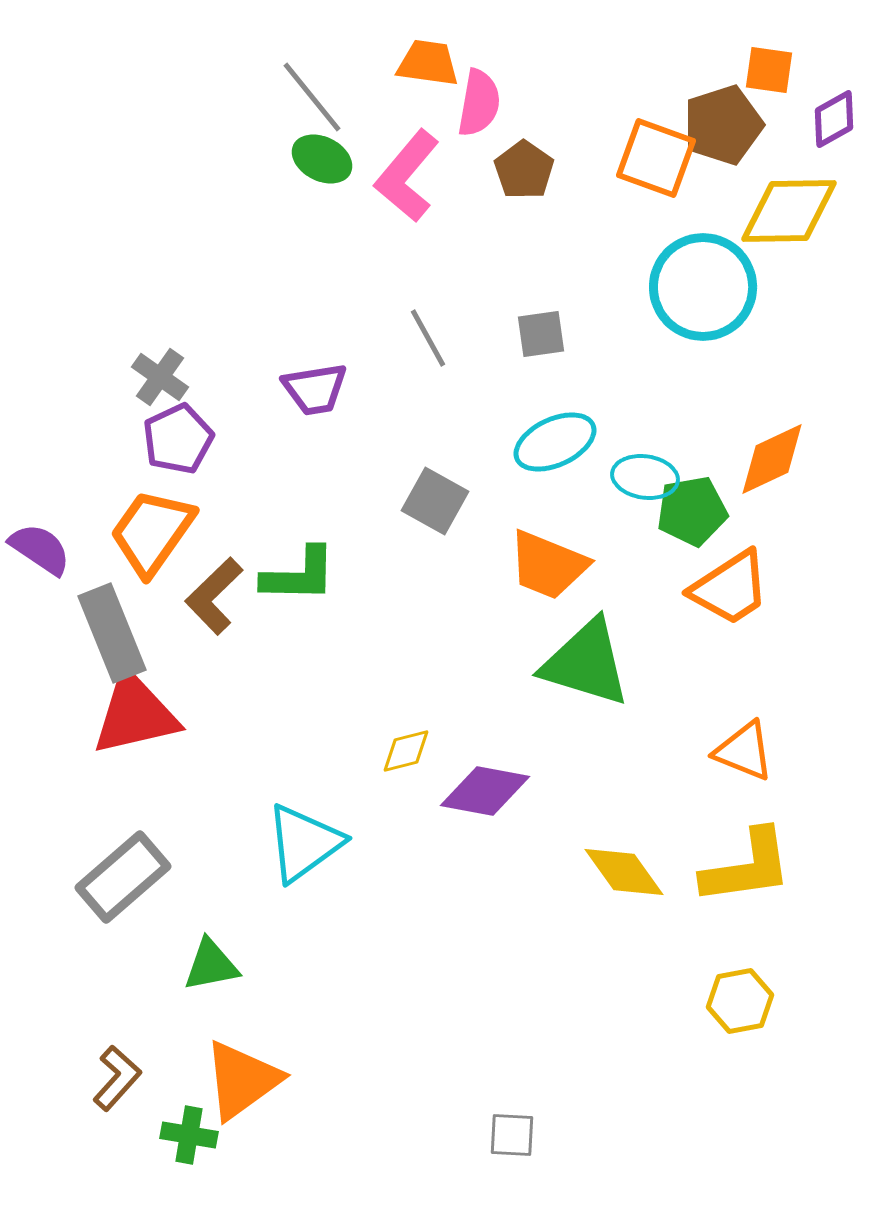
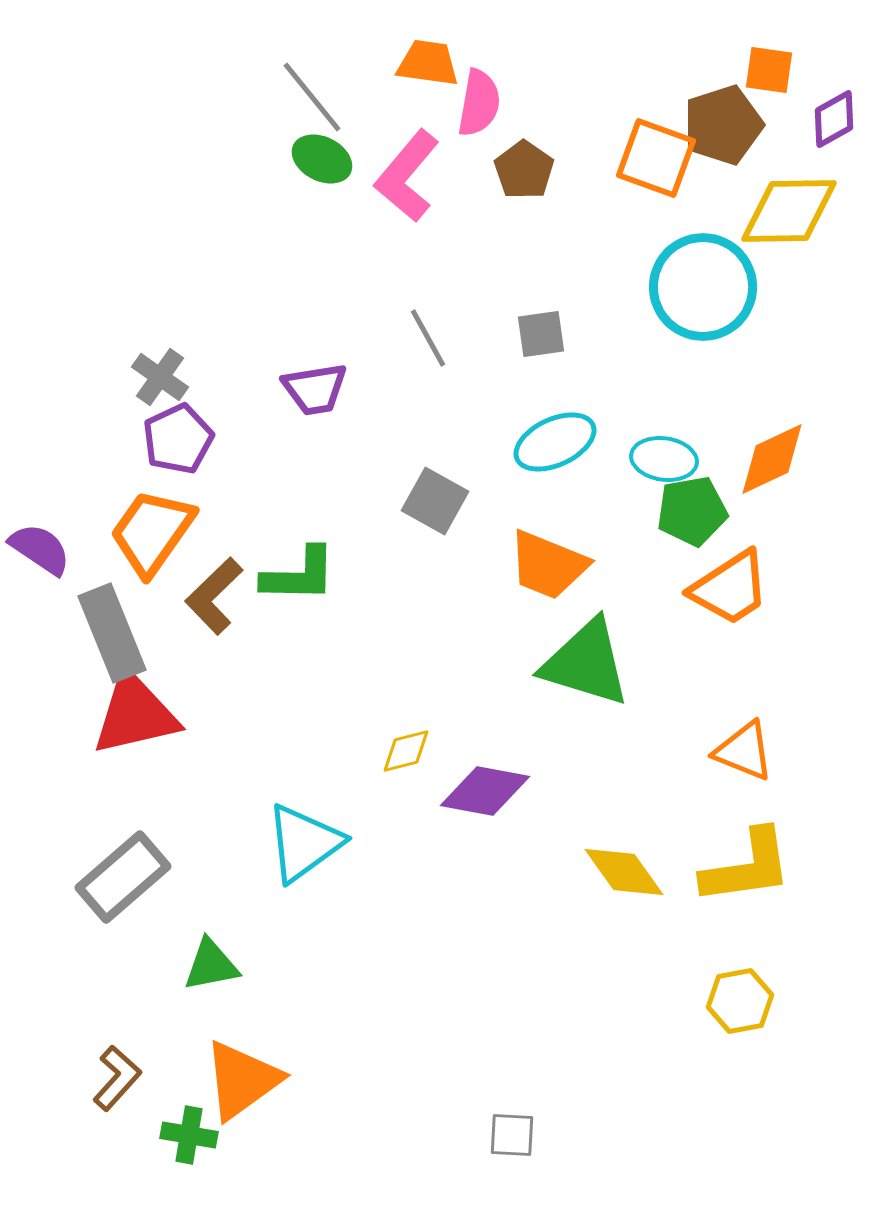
cyan ellipse at (645, 477): moved 19 px right, 18 px up
